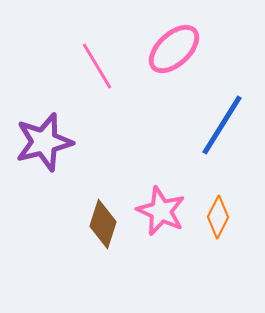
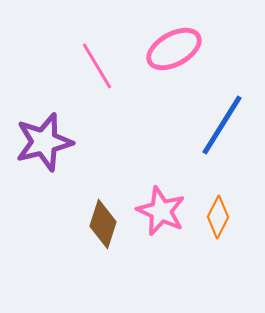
pink ellipse: rotated 14 degrees clockwise
